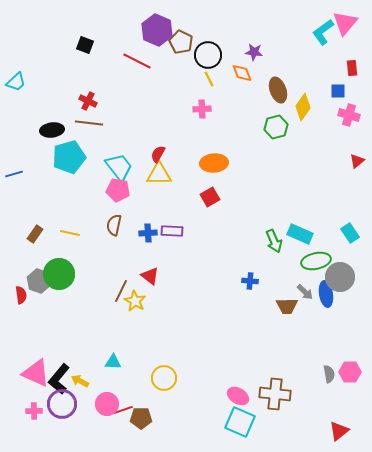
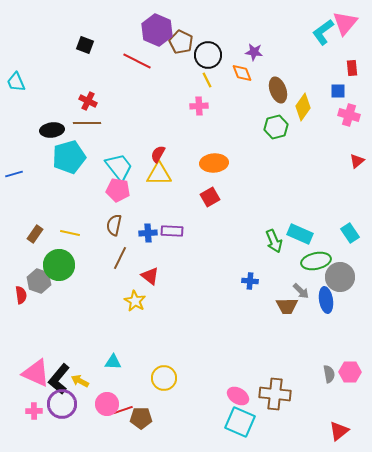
yellow line at (209, 79): moved 2 px left, 1 px down
cyan trapezoid at (16, 82): rotated 110 degrees clockwise
pink cross at (202, 109): moved 3 px left, 3 px up
brown line at (89, 123): moved 2 px left; rotated 8 degrees counterclockwise
green circle at (59, 274): moved 9 px up
brown line at (121, 291): moved 1 px left, 33 px up
gray arrow at (305, 292): moved 4 px left, 1 px up
blue ellipse at (326, 294): moved 6 px down
